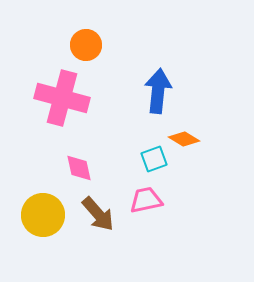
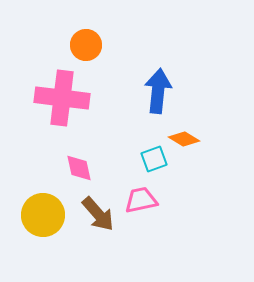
pink cross: rotated 8 degrees counterclockwise
pink trapezoid: moved 5 px left
